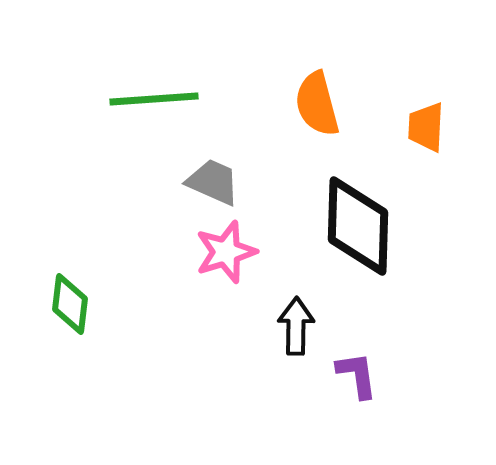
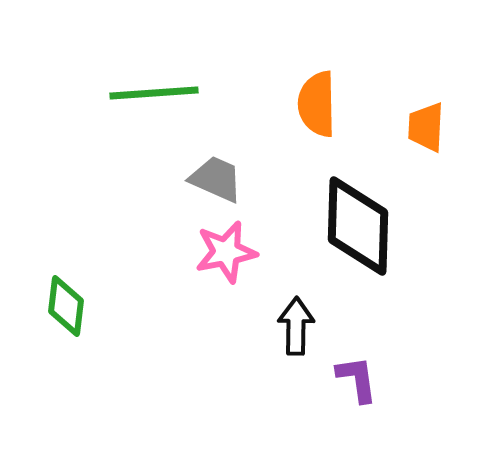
green line: moved 6 px up
orange semicircle: rotated 14 degrees clockwise
gray trapezoid: moved 3 px right, 3 px up
pink star: rotated 6 degrees clockwise
green diamond: moved 4 px left, 2 px down
purple L-shape: moved 4 px down
